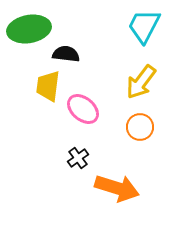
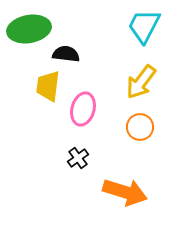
pink ellipse: rotated 64 degrees clockwise
orange arrow: moved 8 px right, 4 px down
